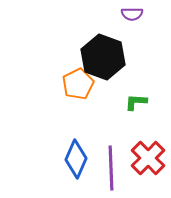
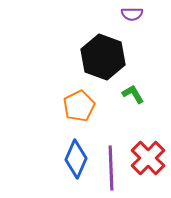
orange pentagon: moved 1 px right, 22 px down
green L-shape: moved 3 px left, 8 px up; rotated 55 degrees clockwise
